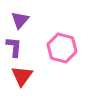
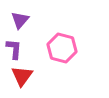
purple L-shape: moved 2 px down
